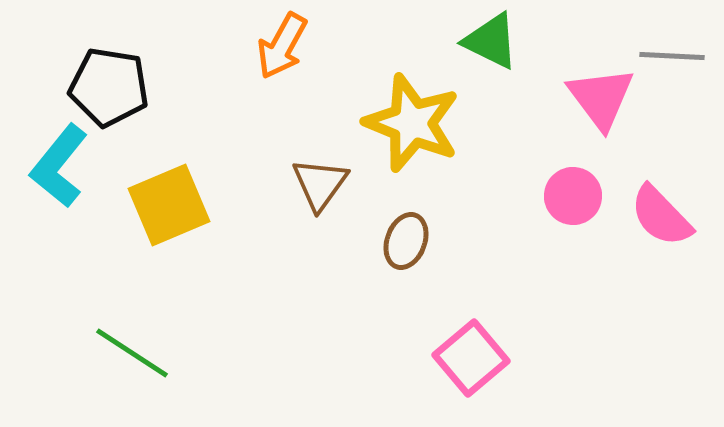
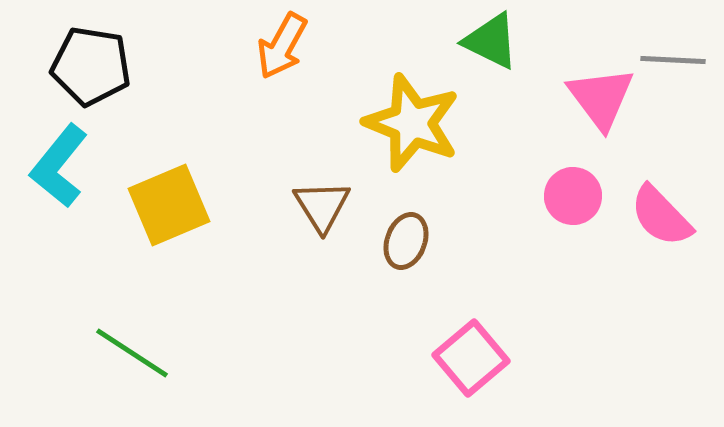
gray line: moved 1 px right, 4 px down
black pentagon: moved 18 px left, 21 px up
brown triangle: moved 2 px right, 22 px down; rotated 8 degrees counterclockwise
